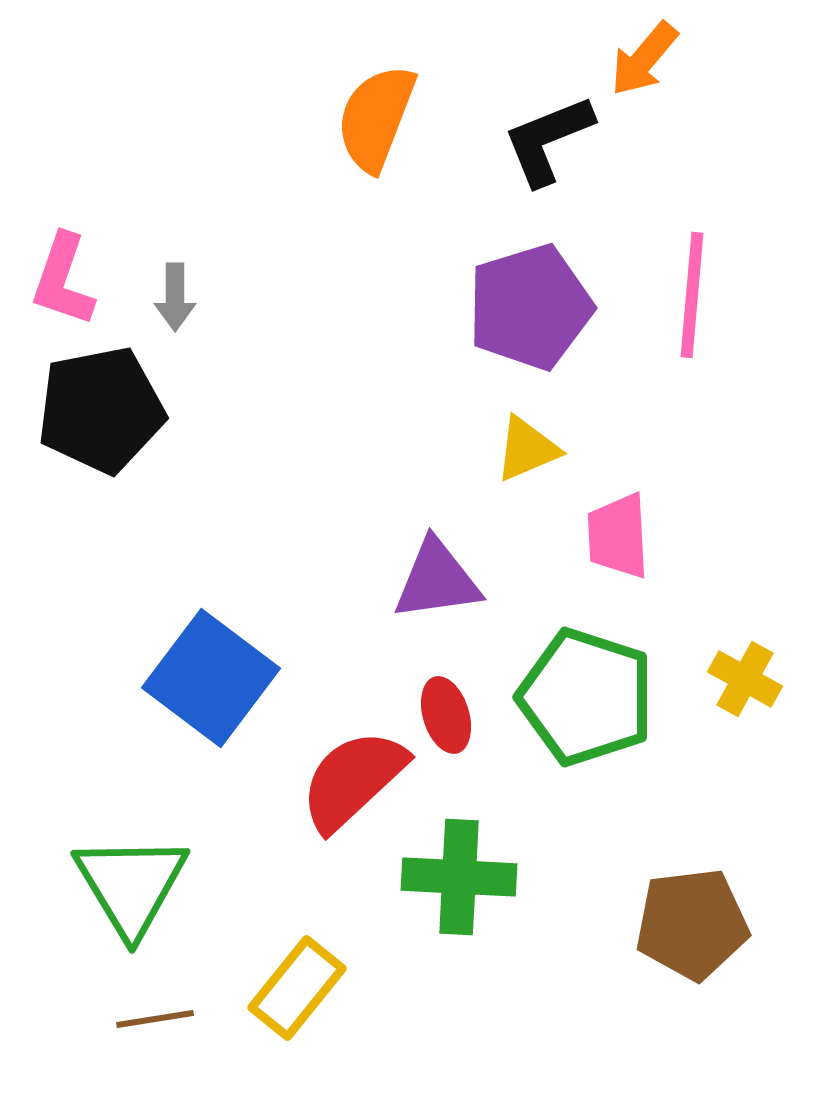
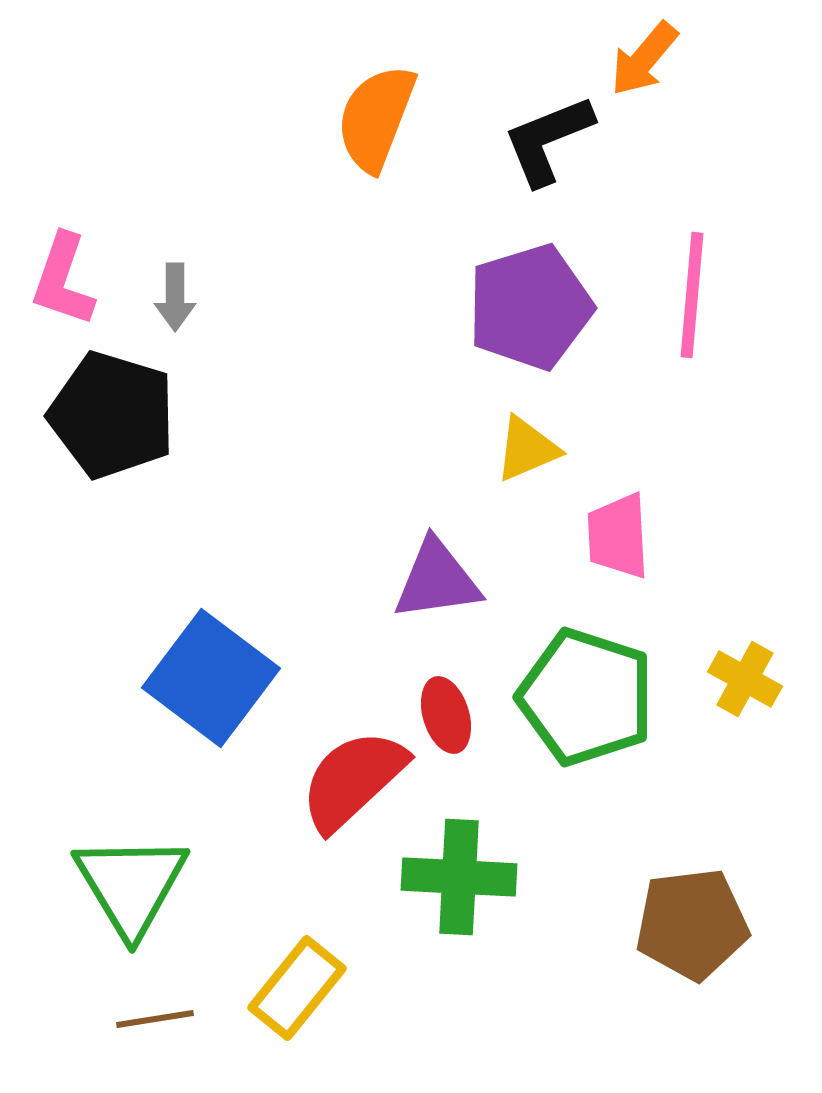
black pentagon: moved 11 px right, 5 px down; rotated 28 degrees clockwise
